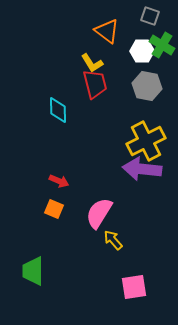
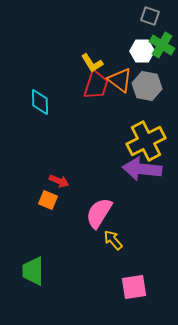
orange triangle: moved 13 px right, 49 px down
red trapezoid: moved 1 px right, 1 px down; rotated 32 degrees clockwise
cyan diamond: moved 18 px left, 8 px up
orange square: moved 6 px left, 9 px up
